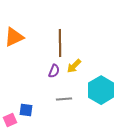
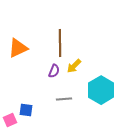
orange triangle: moved 4 px right, 11 px down
